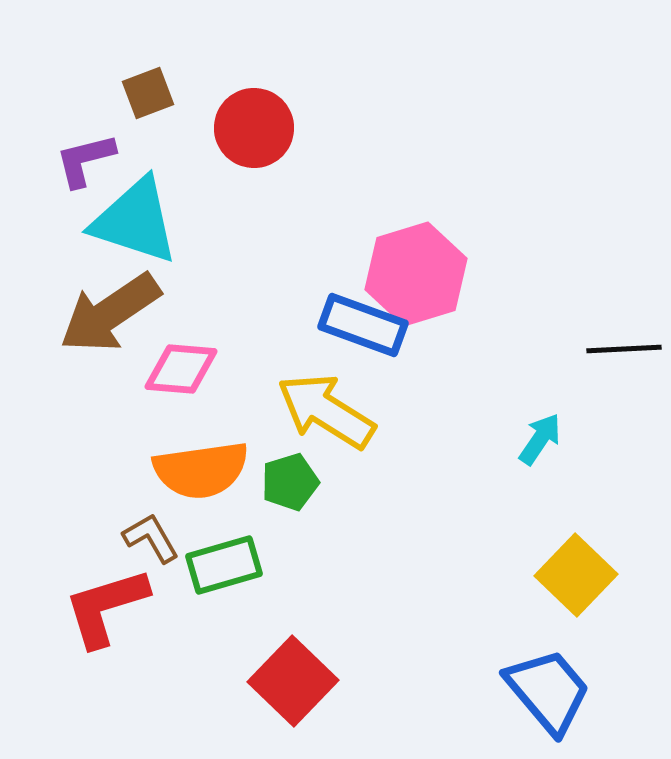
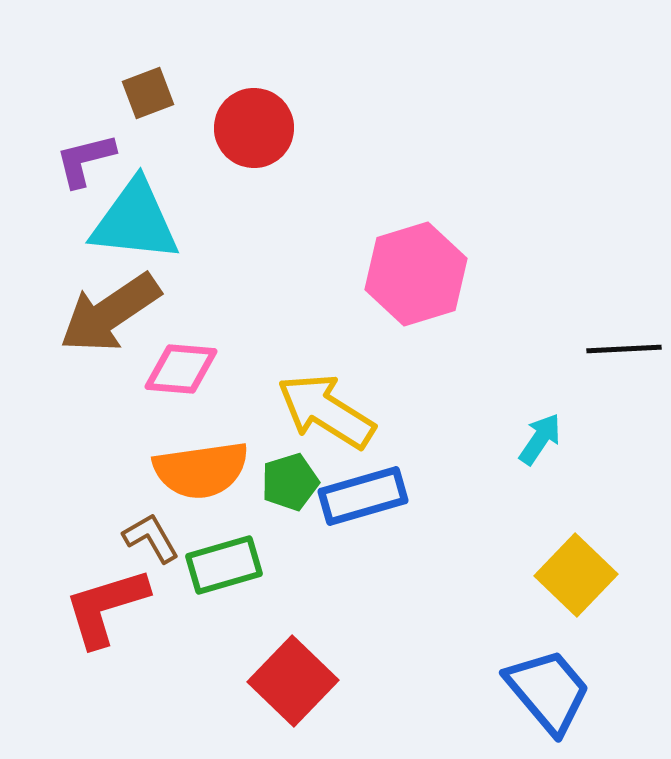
cyan triangle: rotated 12 degrees counterclockwise
blue rectangle: moved 171 px down; rotated 36 degrees counterclockwise
